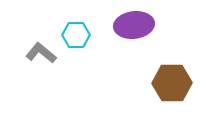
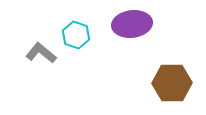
purple ellipse: moved 2 px left, 1 px up
cyan hexagon: rotated 20 degrees clockwise
